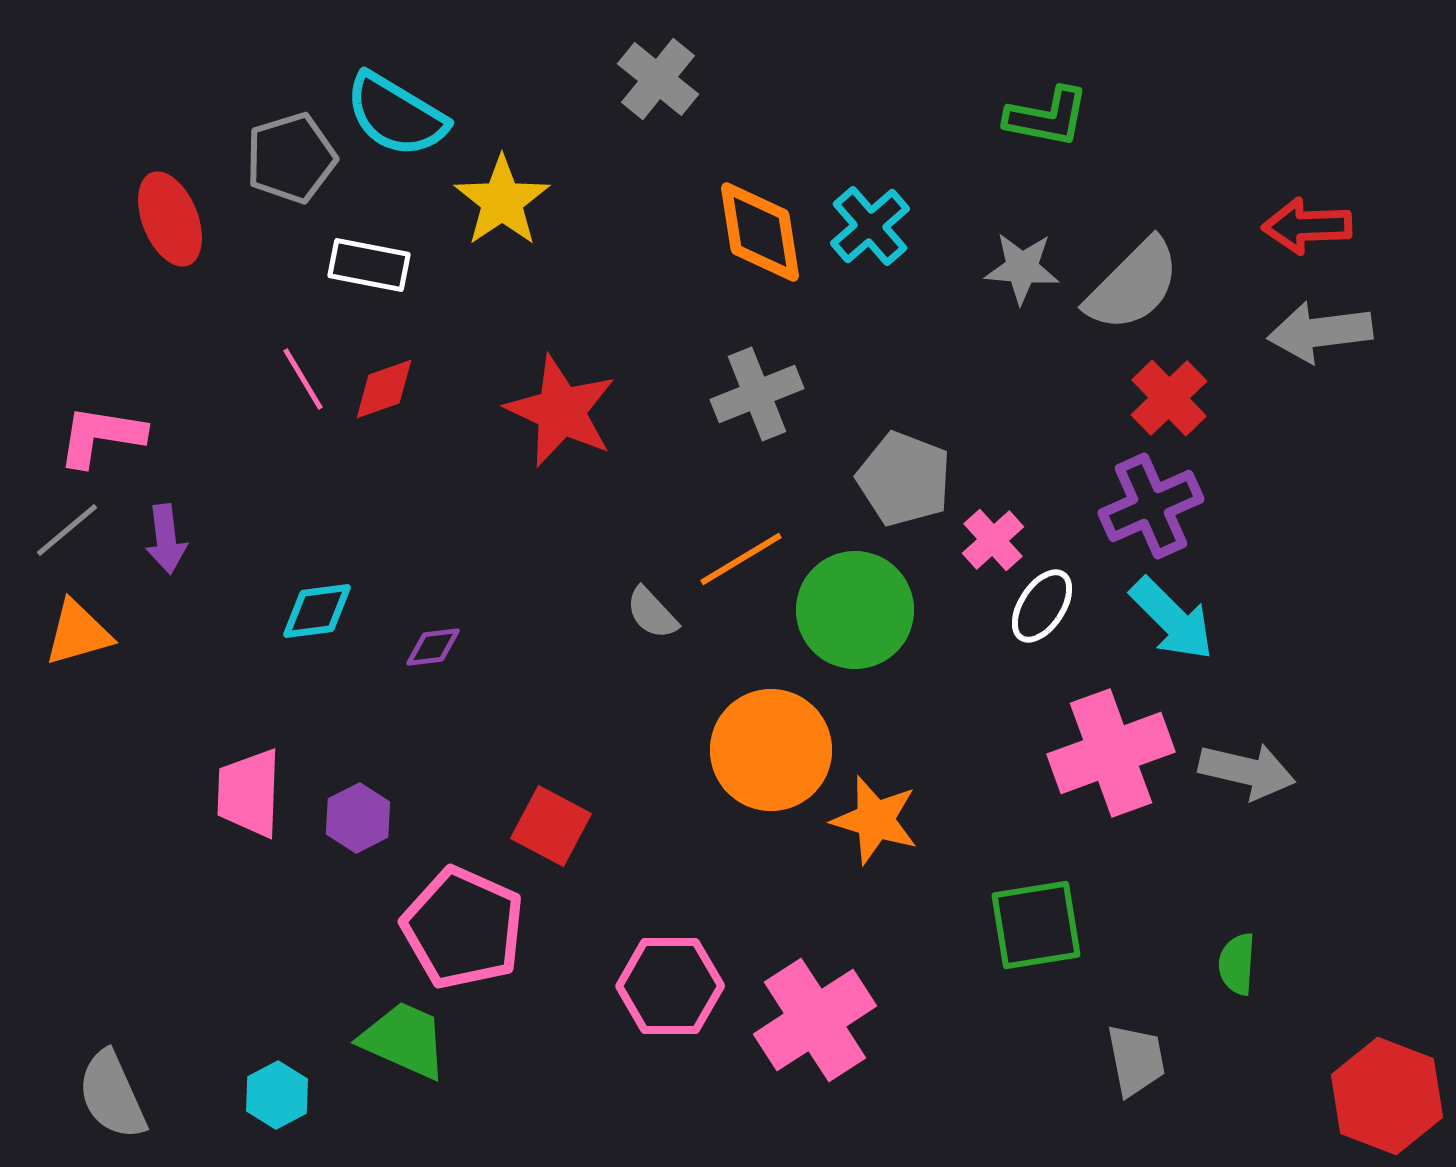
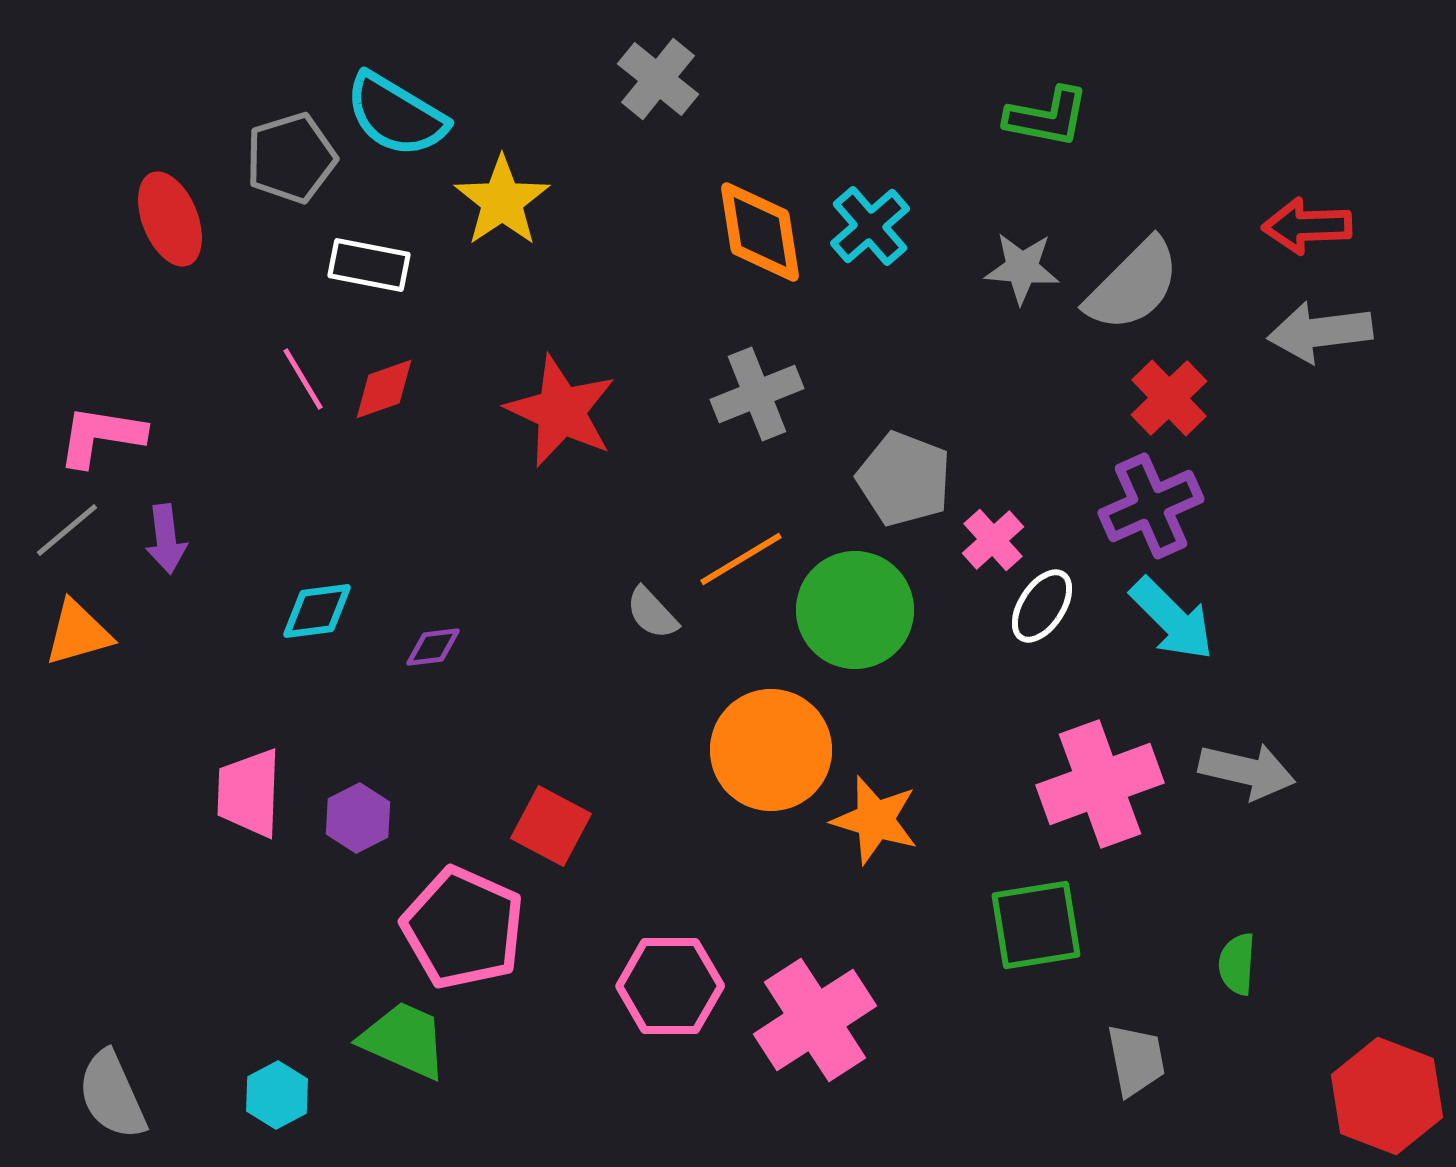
pink cross at (1111, 753): moved 11 px left, 31 px down
